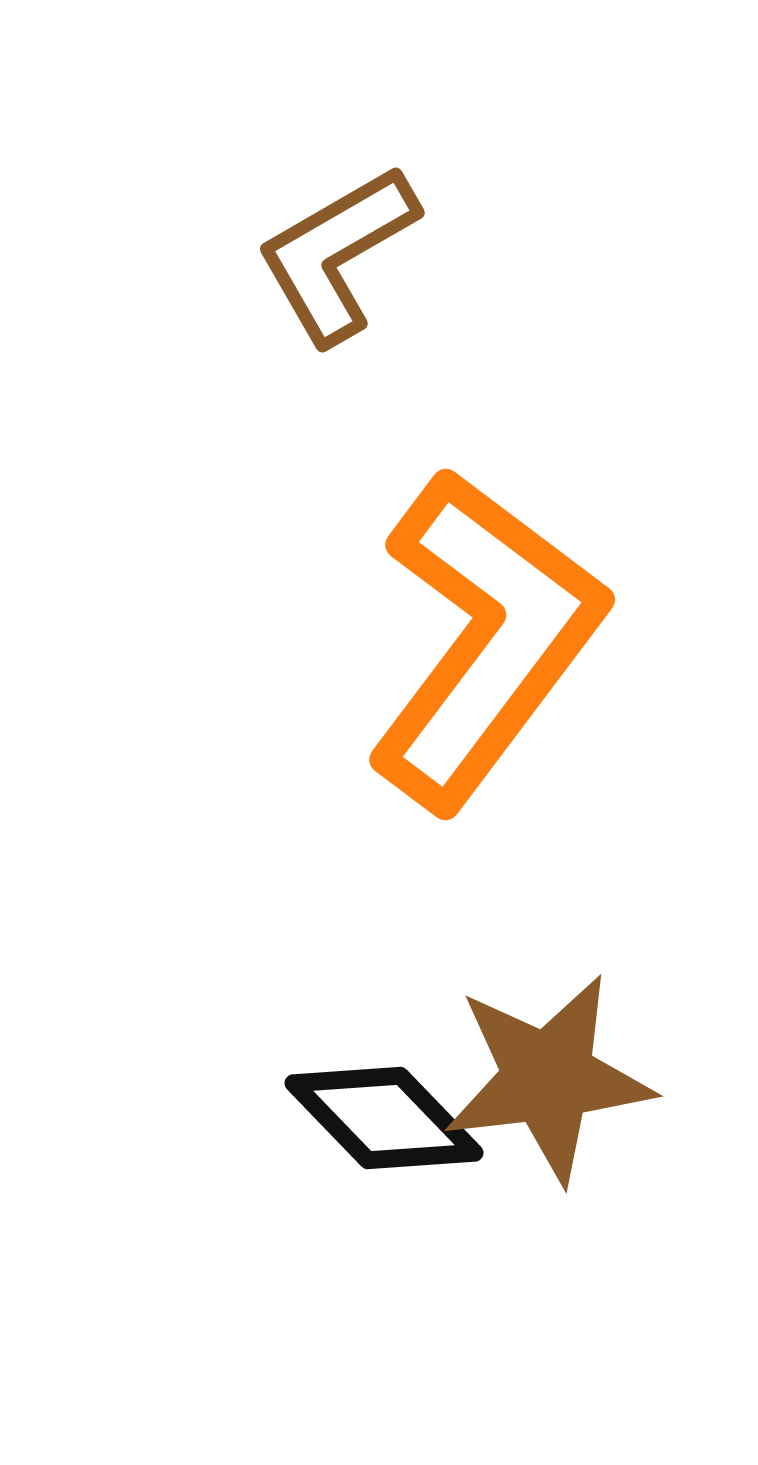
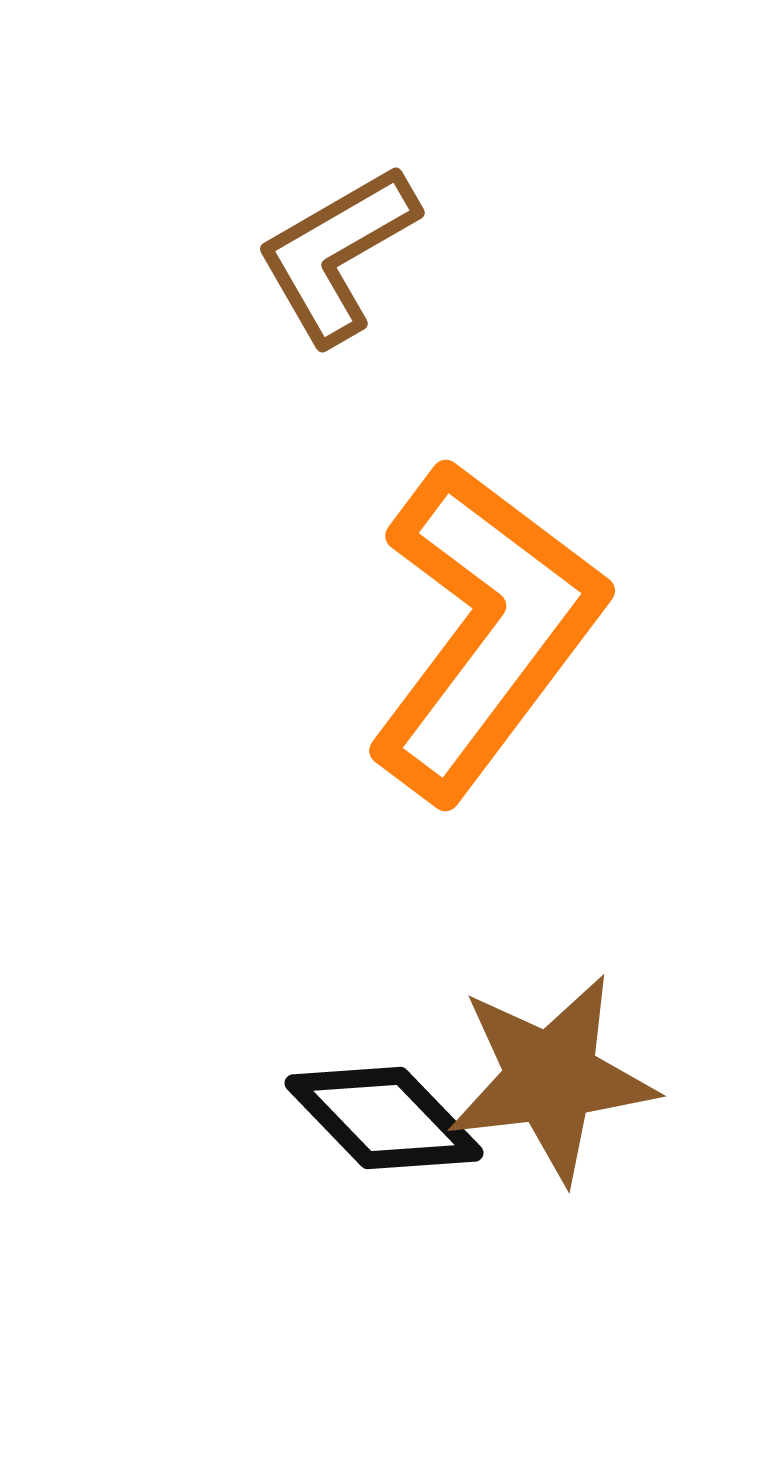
orange L-shape: moved 9 px up
brown star: moved 3 px right
